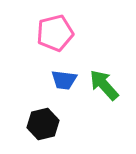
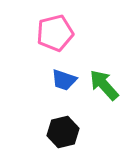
blue trapezoid: rotated 12 degrees clockwise
black hexagon: moved 20 px right, 8 px down
